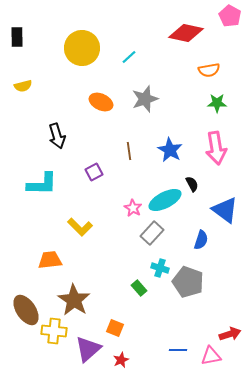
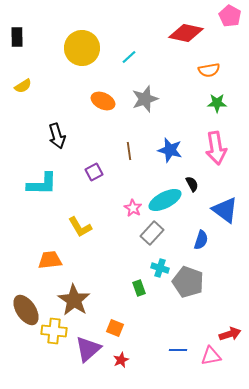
yellow semicircle: rotated 18 degrees counterclockwise
orange ellipse: moved 2 px right, 1 px up
blue star: rotated 15 degrees counterclockwise
yellow L-shape: rotated 15 degrees clockwise
green rectangle: rotated 21 degrees clockwise
